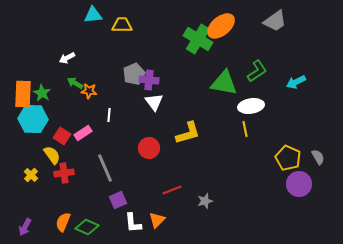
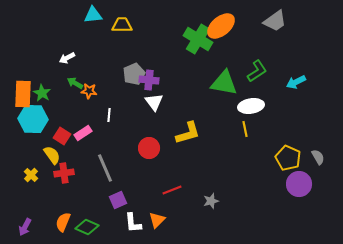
gray star: moved 6 px right
